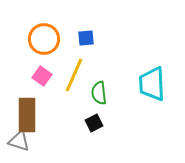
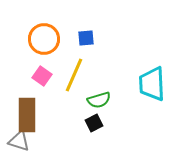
green semicircle: moved 7 px down; rotated 100 degrees counterclockwise
